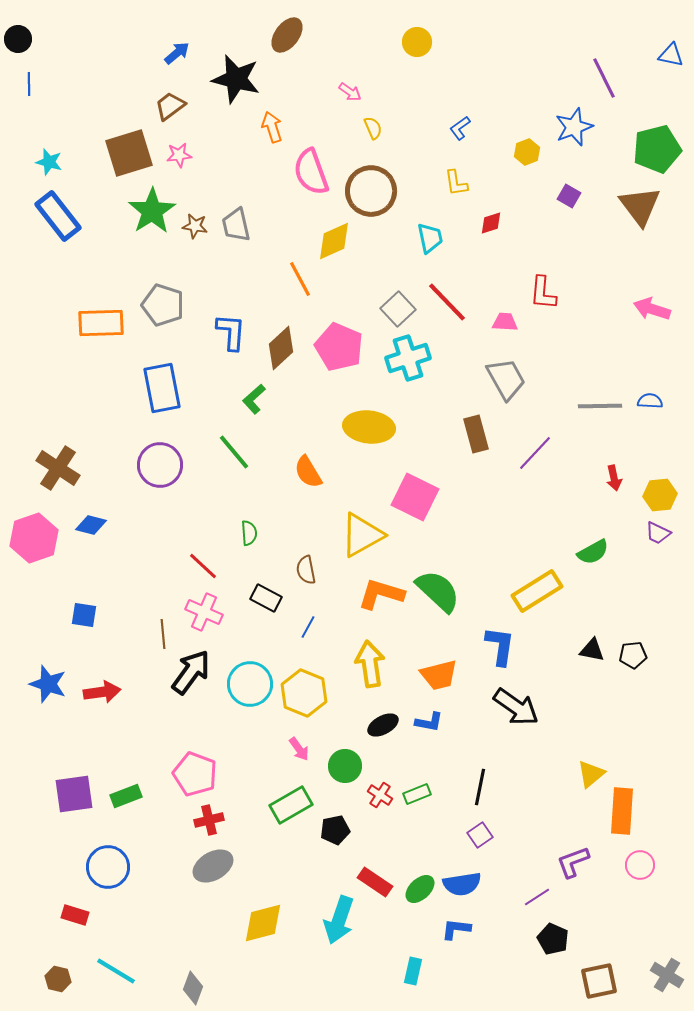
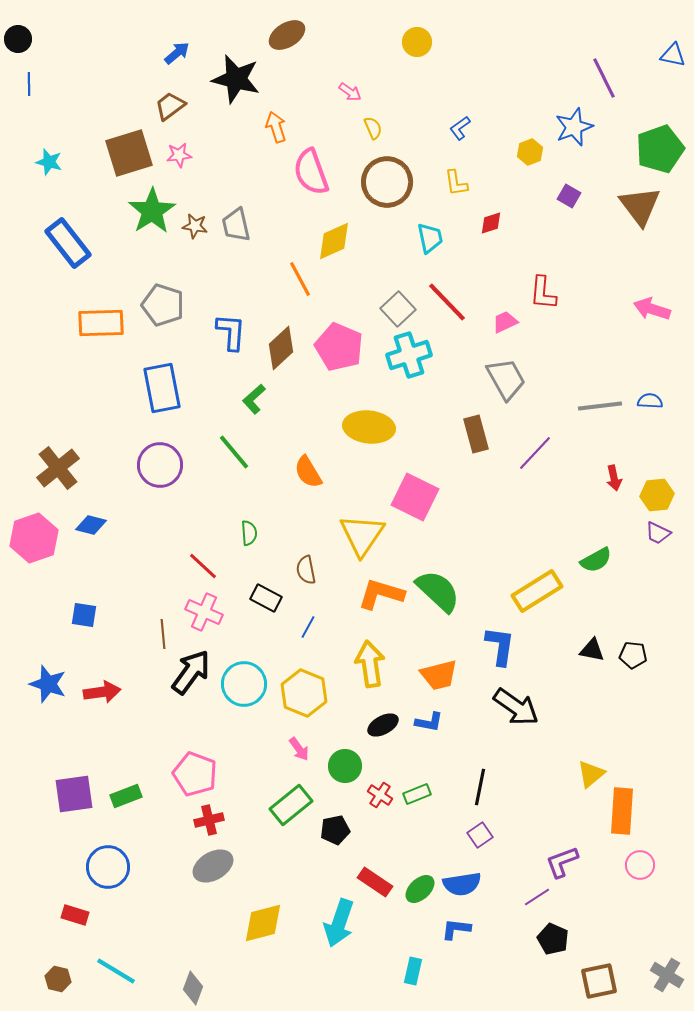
brown ellipse at (287, 35): rotated 21 degrees clockwise
blue triangle at (671, 55): moved 2 px right
orange arrow at (272, 127): moved 4 px right
green pentagon at (657, 149): moved 3 px right; rotated 6 degrees counterclockwise
yellow hexagon at (527, 152): moved 3 px right
brown circle at (371, 191): moved 16 px right, 9 px up
blue rectangle at (58, 216): moved 10 px right, 27 px down
pink trapezoid at (505, 322): rotated 28 degrees counterclockwise
cyan cross at (408, 358): moved 1 px right, 3 px up
gray line at (600, 406): rotated 6 degrees counterclockwise
brown cross at (58, 468): rotated 18 degrees clockwise
yellow hexagon at (660, 495): moved 3 px left
yellow triangle at (362, 535): rotated 27 degrees counterclockwise
green semicircle at (593, 552): moved 3 px right, 8 px down
black pentagon at (633, 655): rotated 12 degrees clockwise
cyan circle at (250, 684): moved 6 px left
green rectangle at (291, 805): rotated 9 degrees counterclockwise
purple L-shape at (573, 862): moved 11 px left
cyan arrow at (339, 920): moved 3 px down
